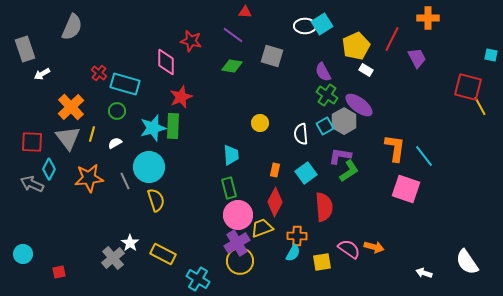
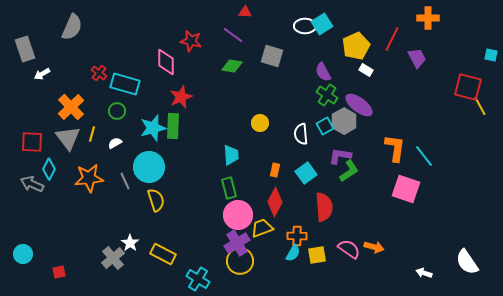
yellow square at (322, 262): moved 5 px left, 7 px up
